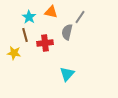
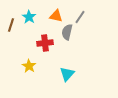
orange triangle: moved 5 px right, 4 px down
brown line: moved 14 px left, 10 px up; rotated 32 degrees clockwise
yellow star: moved 15 px right, 13 px down; rotated 24 degrees clockwise
